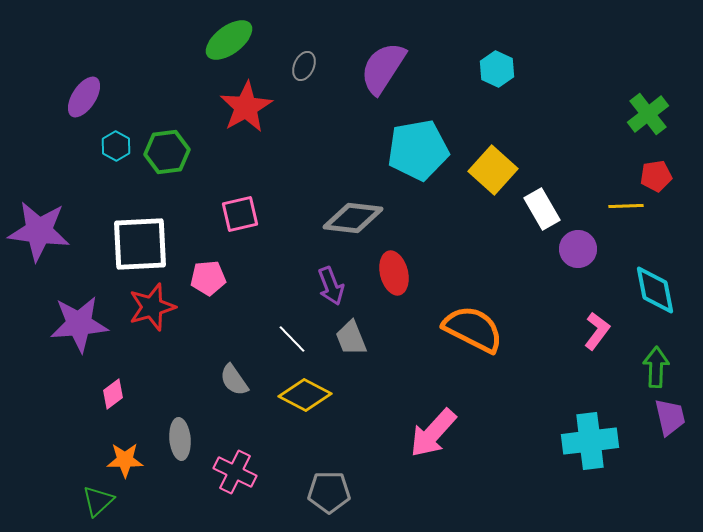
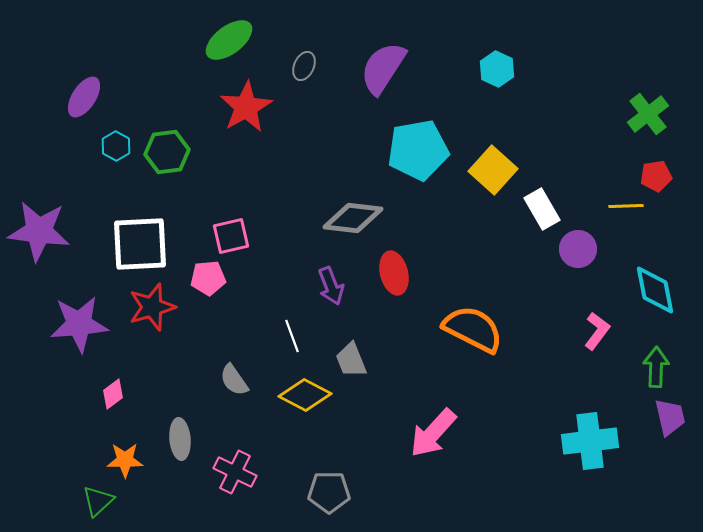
pink square at (240, 214): moved 9 px left, 22 px down
gray trapezoid at (351, 338): moved 22 px down
white line at (292, 339): moved 3 px up; rotated 24 degrees clockwise
